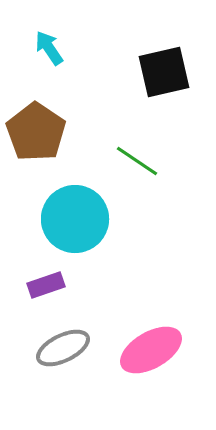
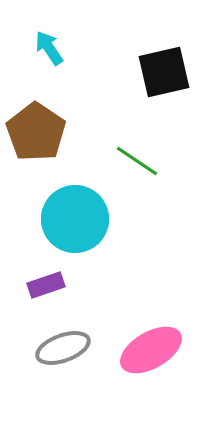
gray ellipse: rotated 6 degrees clockwise
